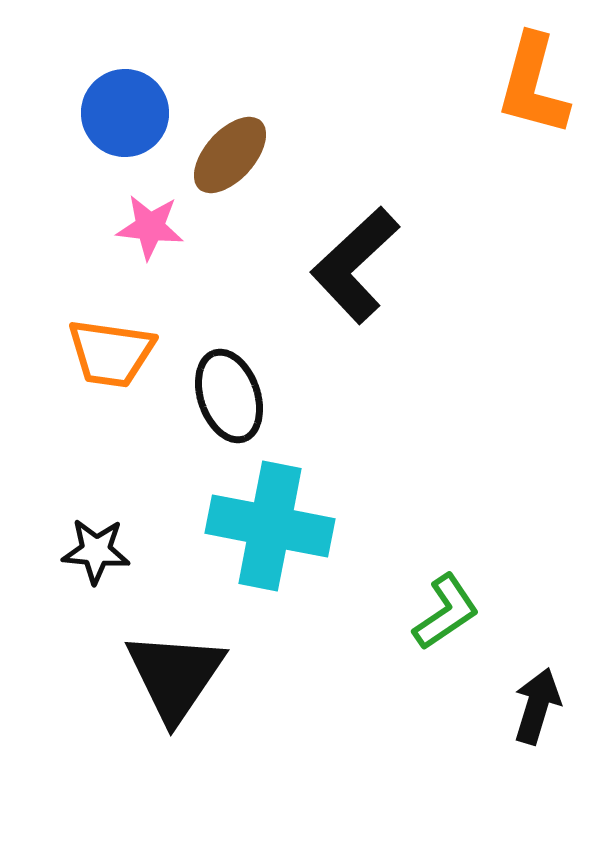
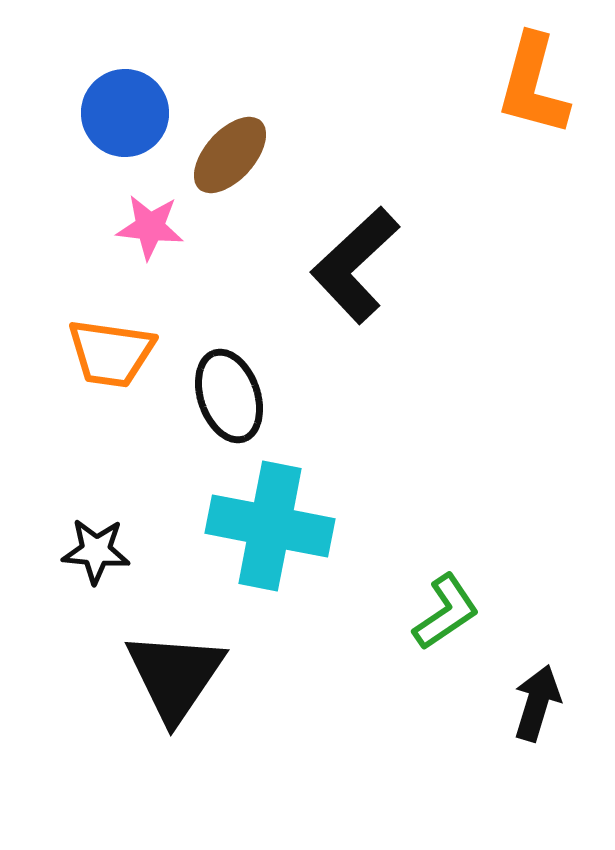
black arrow: moved 3 px up
